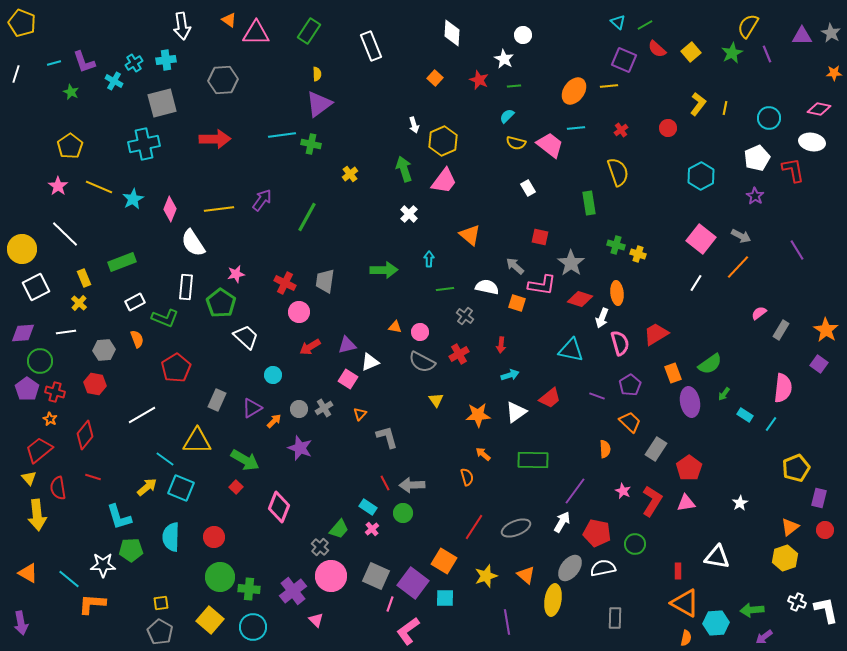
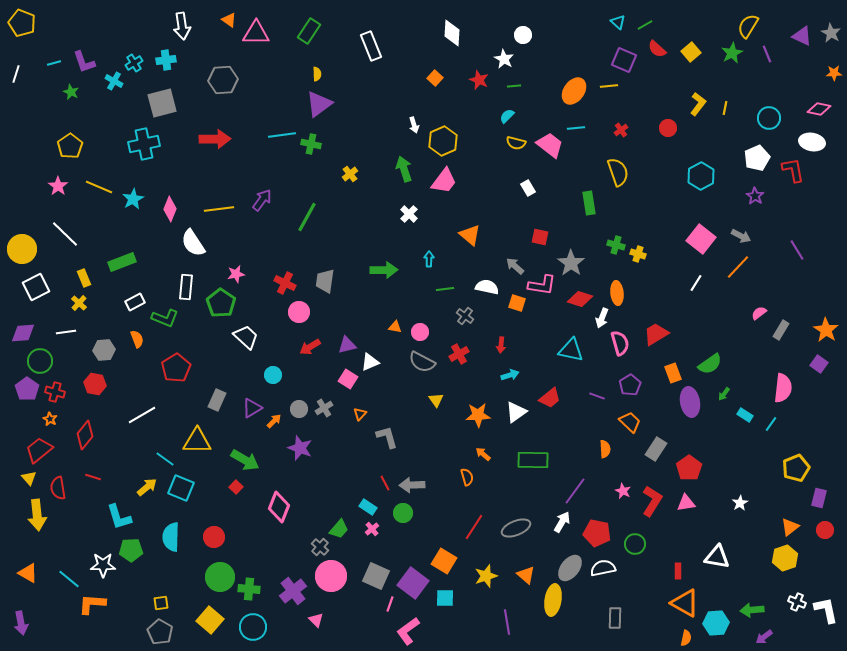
purple triangle at (802, 36): rotated 25 degrees clockwise
